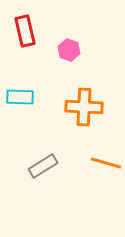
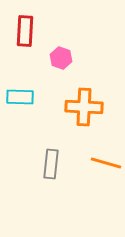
red rectangle: rotated 16 degrees clockwise
pink hexagon: moved 8 px left, 8 px down
gray rectangle: moved 8 px right, 2 px up; rotated 52 degrees counterclockwise
